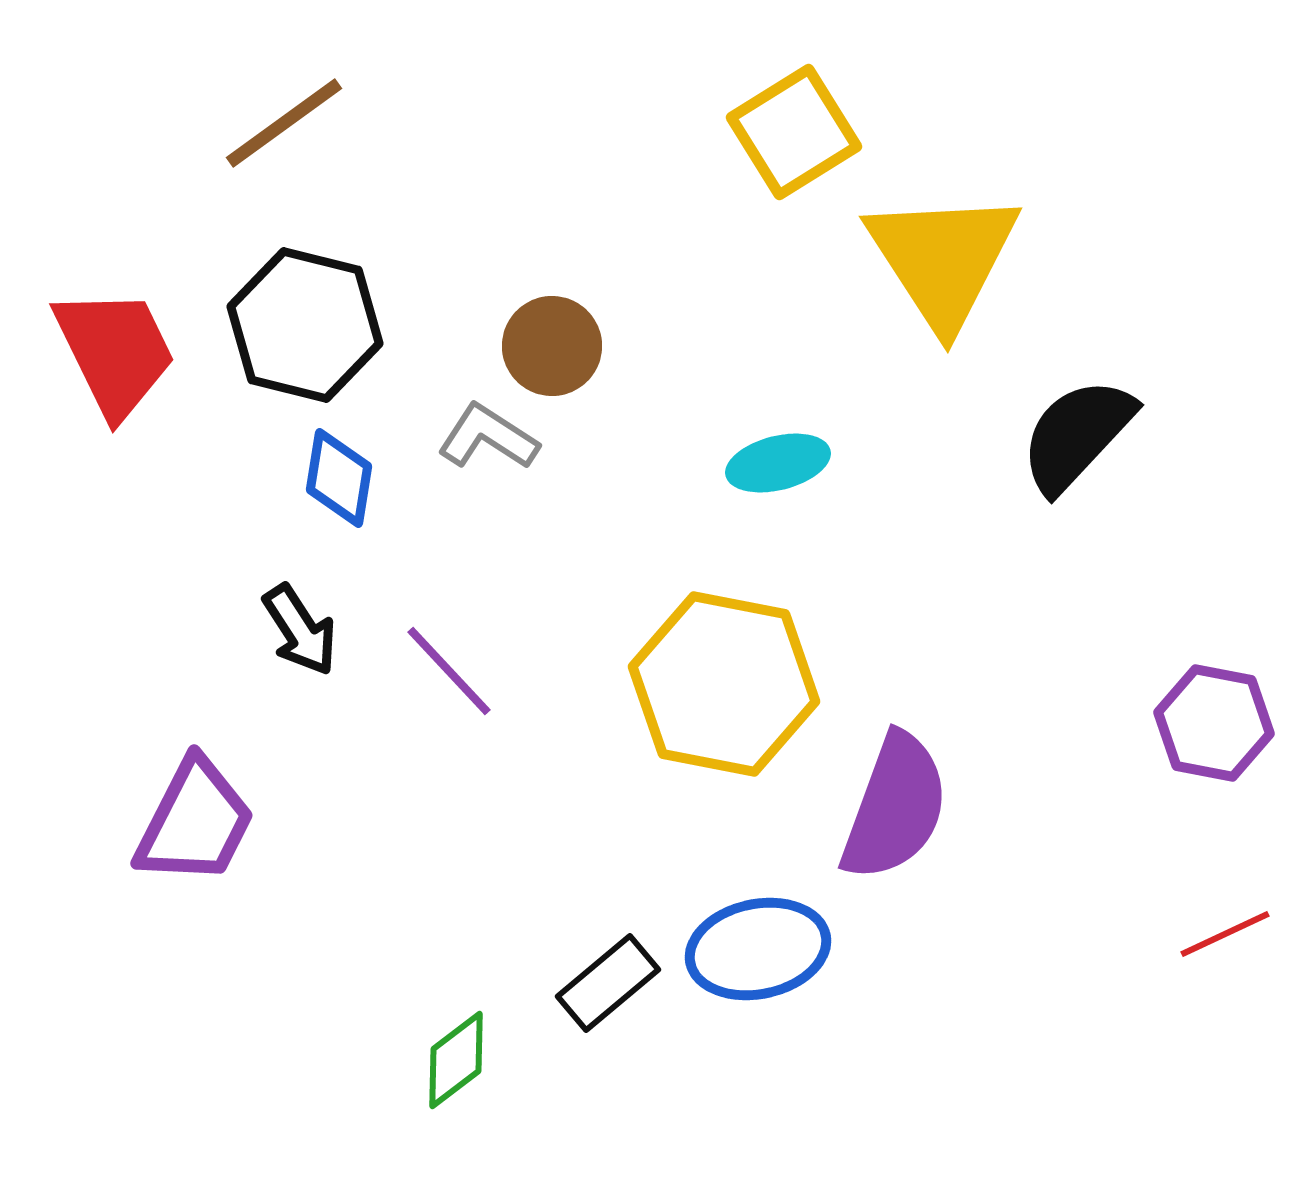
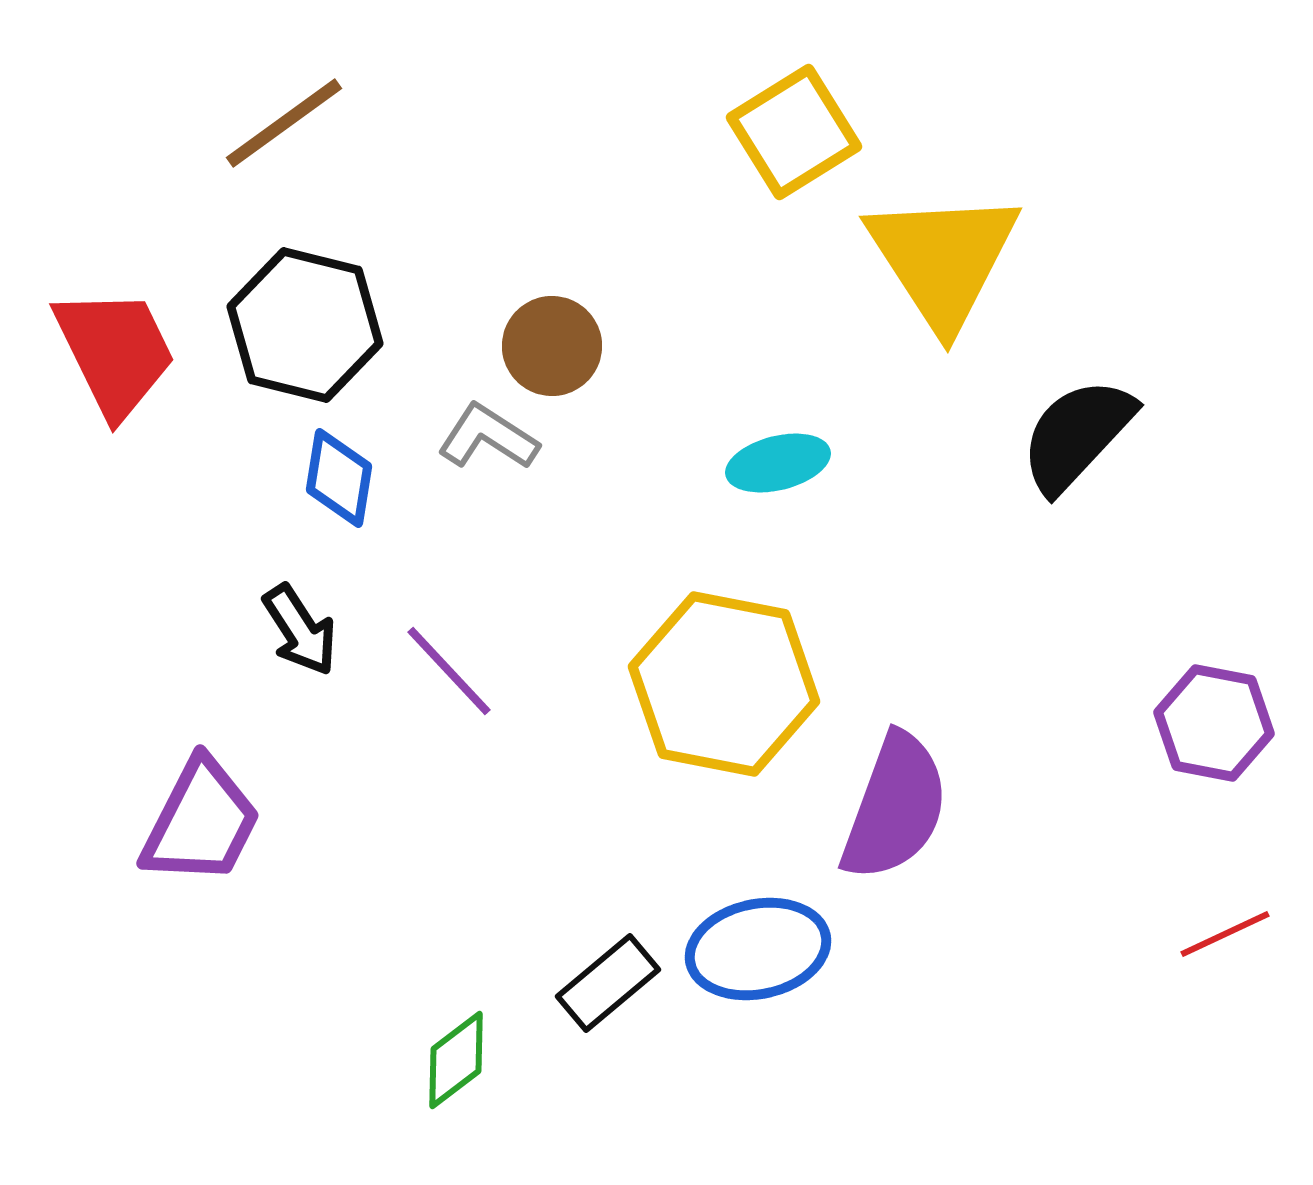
purple trapezoid: moved 6 px right
